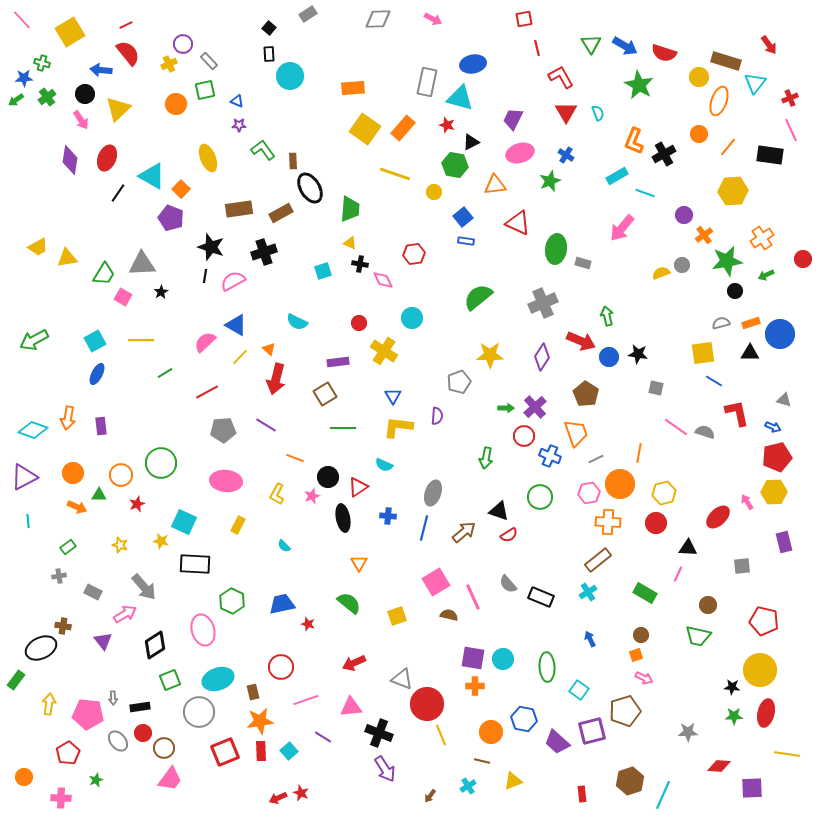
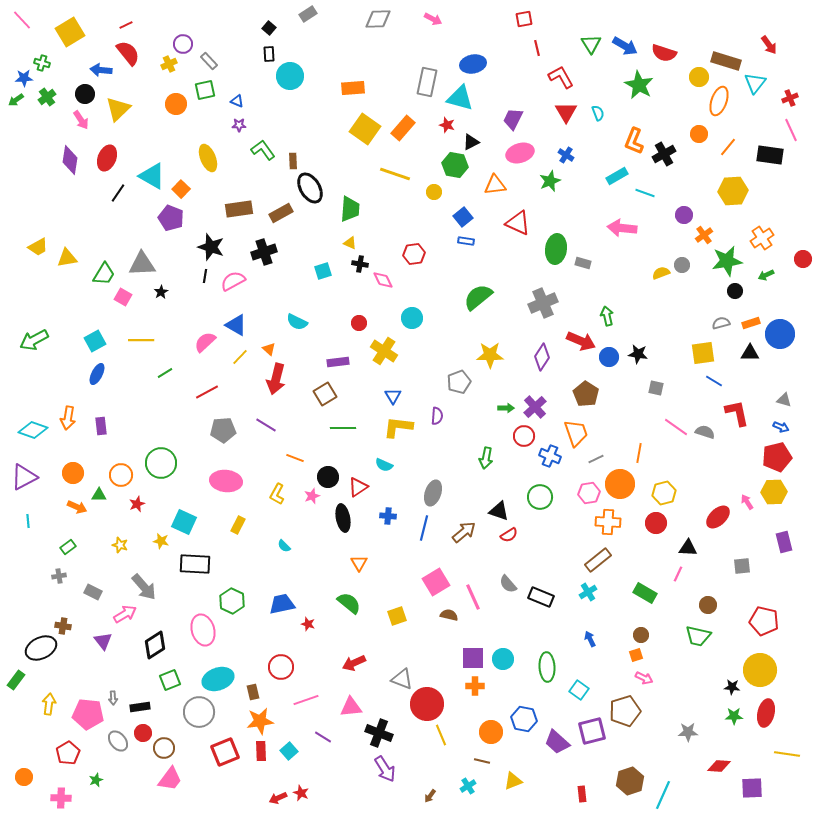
pink arrow at (622, 228): rotated 56 degrees clockwise
blue arrow at (773, 427): moved 8 px right
purple square at (473, 658): rotated 10 degrees counterclockwise
